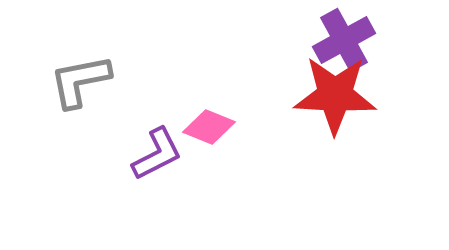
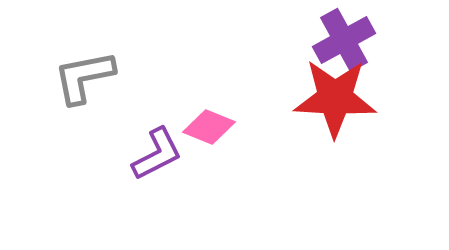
gray L-shape: moved 4 px right, 4 px up
red star: moved 3 px down
